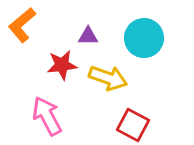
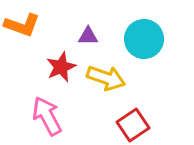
orange L-shape: rotated 120 degrees counterclockwise
cyan circle: moved 1 px down
red star: moved 1 px left, 2 px down; rotated 16 degrees counterclockwise
yellow arrow: moved 2 px left
red square: rotated 28 degrees clockwise
